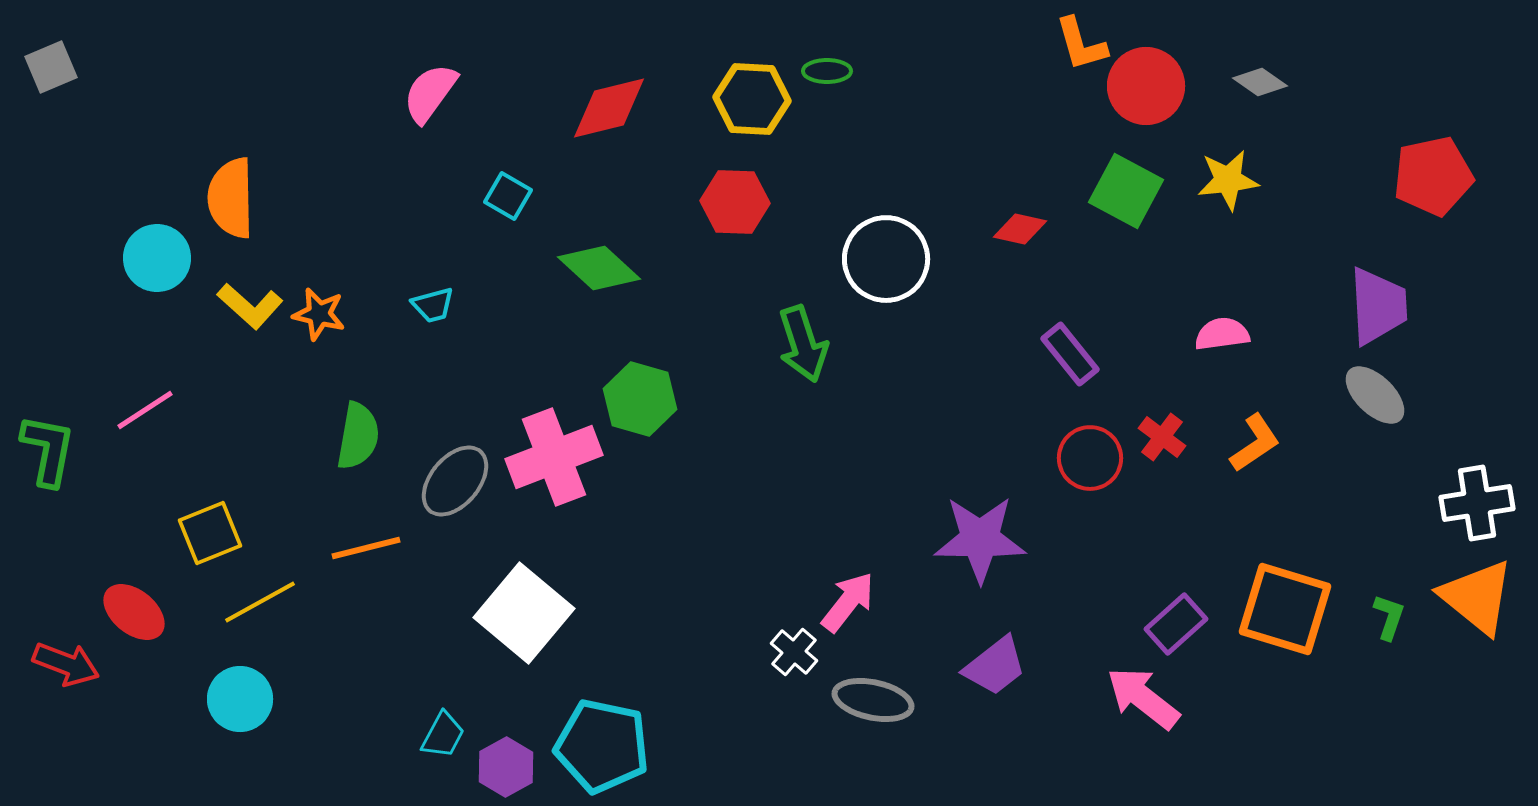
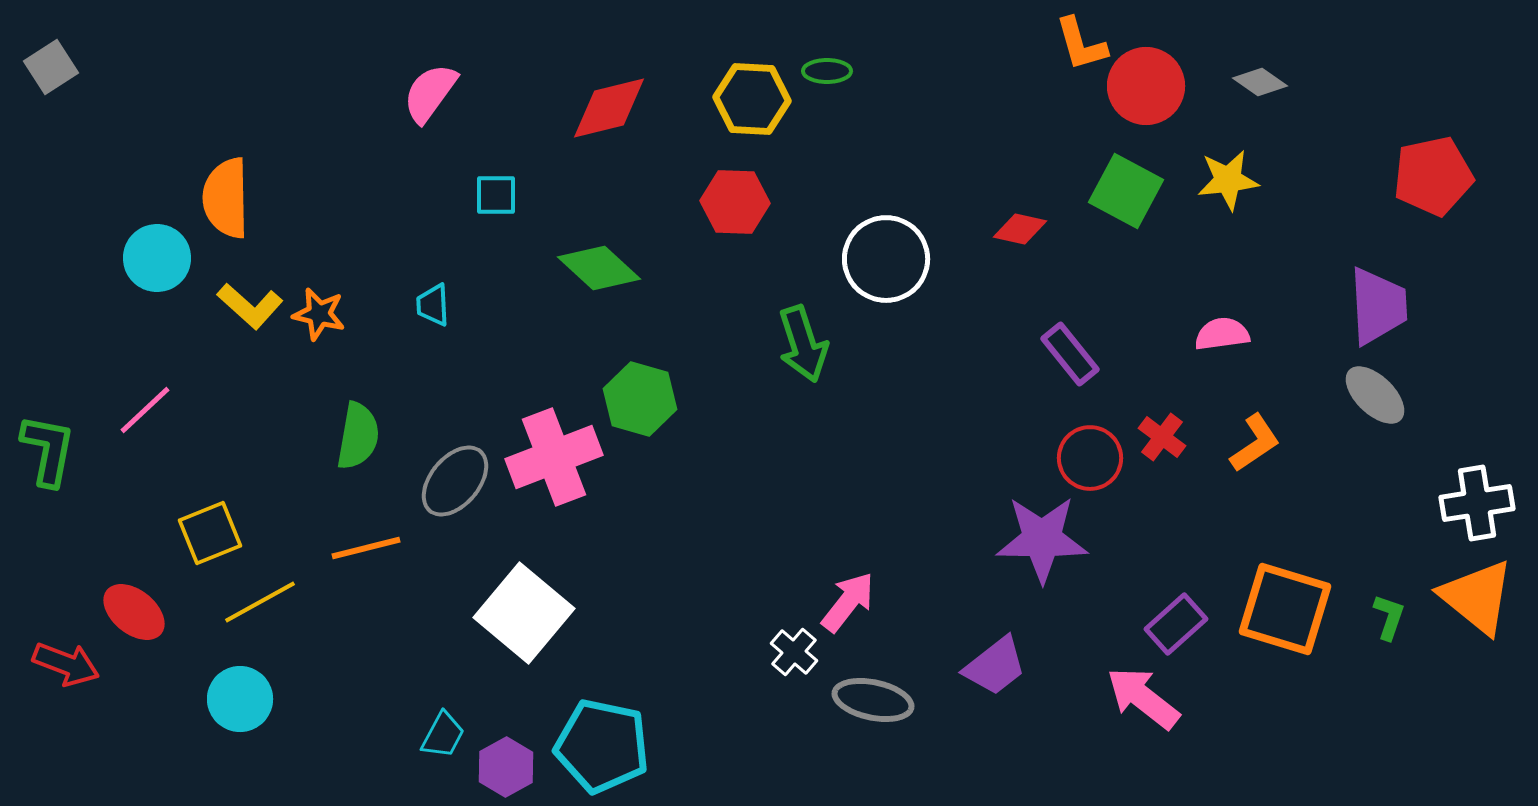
gray square at (51, 67): rotated 10 degrees counterclockwise
cyan square at (508, 196): moved 12 px left, 1 px up; rotated 30 degrees counterclockwise
orange semicircle at (231, 198): moved 5 px left
cyan trapezoid at (433, 305): rotated 102 degrees clockwise
pink line at (145, 410): rotated 10 degrees counterclockwise
purple star at (980, 539): moved 62 px right
